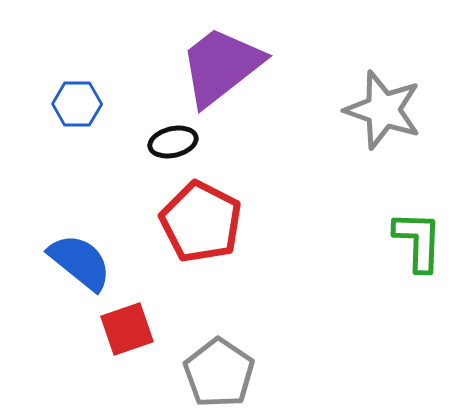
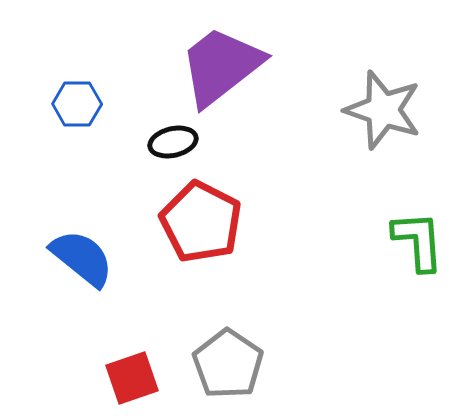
green L-shape: rotated 6 degrees counterclockwise
blue semicircle: moved 2 px right, 4 px up
red square: moved 5 px right, 49 px down
gray pentagon: moved 9 px right, 9 px up
